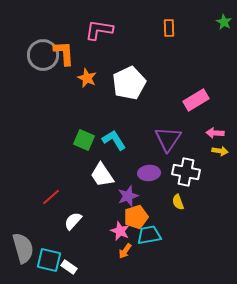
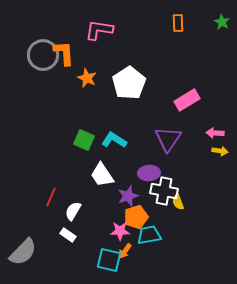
green star: moved 2 px left
orange rectangle: moved 9 px right, 5 px up
white pentagon: rotated 8 degrees counterclockwise
pink rectangle: moved 9 px left
cyan L-shape: rotated 25 degrees counterclockwise
white cross: moved 22 px left, 19 px down
red line: rotated 24 degrees counterclockwise
white semicircle: moved 10 px up; rotated 12 degrees counterclockwise
pink star: rotated 24 degrees counterclockwise
gray semicircle: moved 4 px down; rotated 60 degrees clockwise
cyan square: moved 60 px right
white rectangle: moved 1 px left, 32 px up
